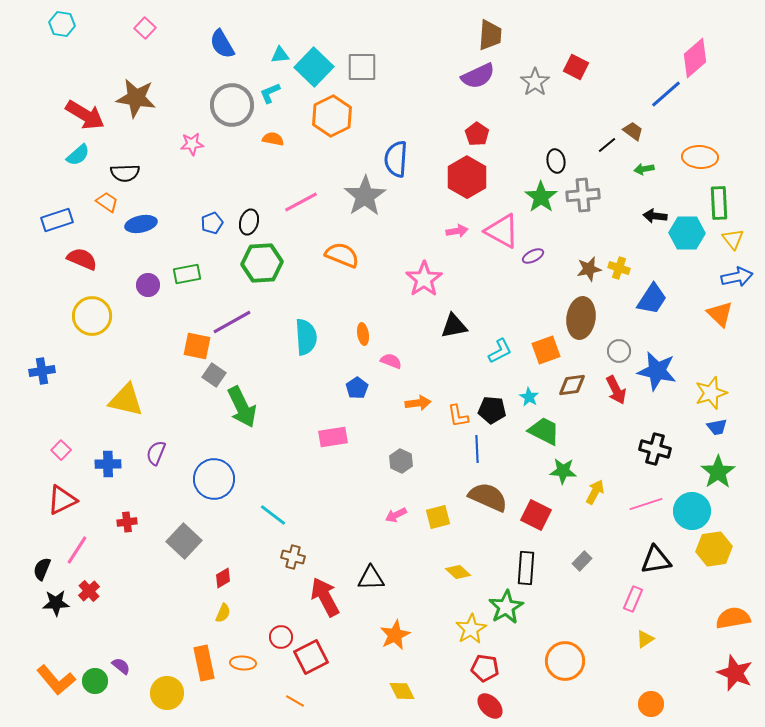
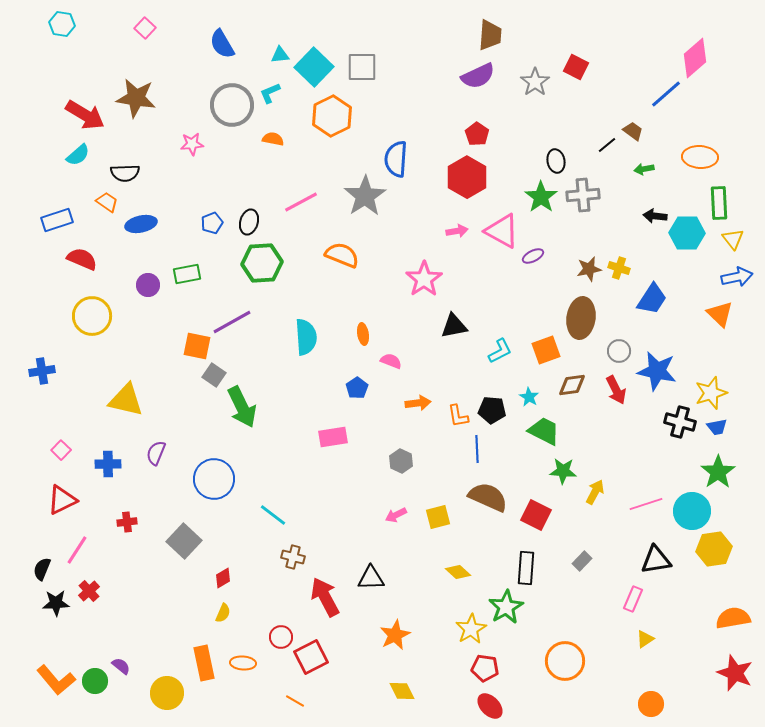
black cross at (655, 449): moved 25 px right, 27 px up
